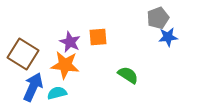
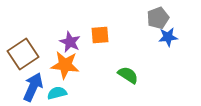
orange square: moved 2 px right, 2 px up
brown square: rotated 24 degrees clockwise
